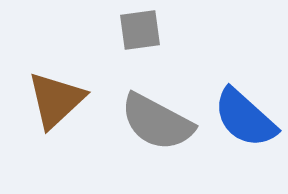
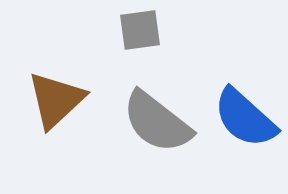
gray semicircle: rotated 10 degrees clockwise
